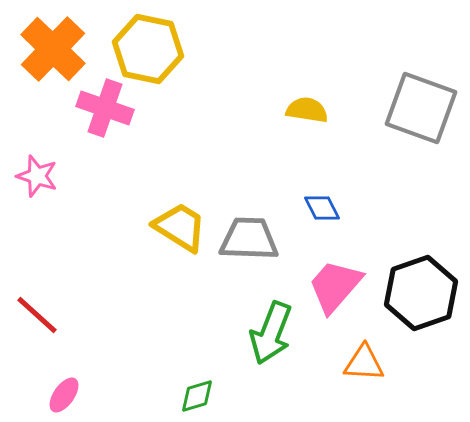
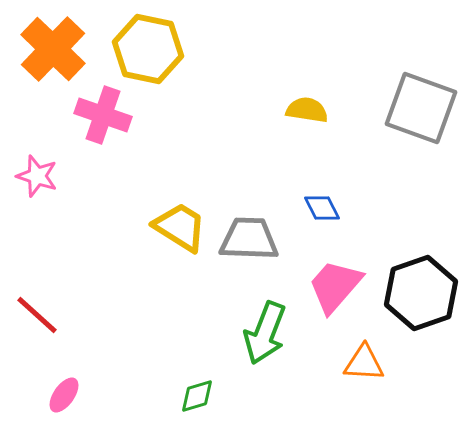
pink cross: moved 2 px left, 7 px down
green arrow: moved 6 px left
